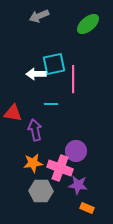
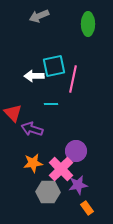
green ellipse: rotated 50 degrees counterclockwise
cyan square: moved 2 px down
white arrow: moved 2 px left, 2 px down
pink line: rotated 12 degrees clockwise
red triangle: rotated 36 degrees clockwise
purple arrow: moved 3 px left, 1 px up; rotated 60 degrees counterclockwise
pink cross: moved 1 px right, 1 px down; rotated 25 degrees clockwise
purple star: rotated 18 degrees counterclockwise
gray hexagon: moved 7 px right, 1 px down
orange rectangle: rotated 32 degrees clockwise
